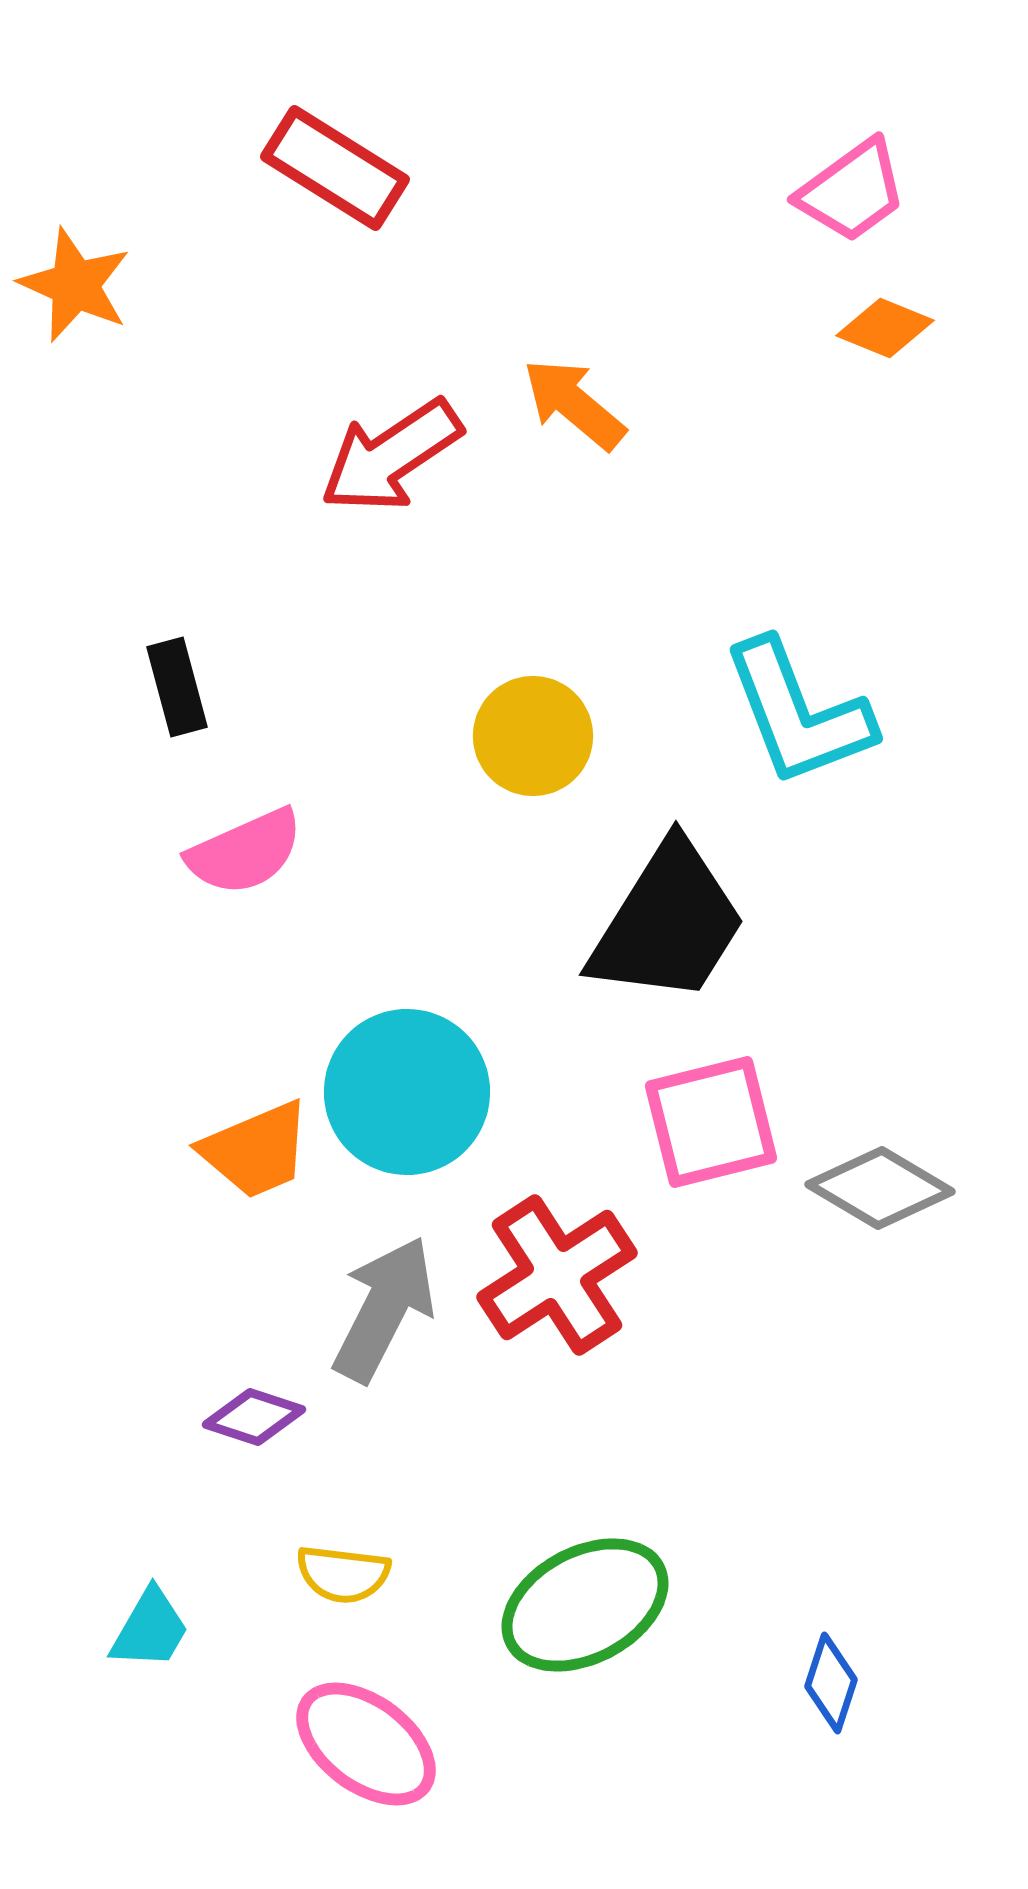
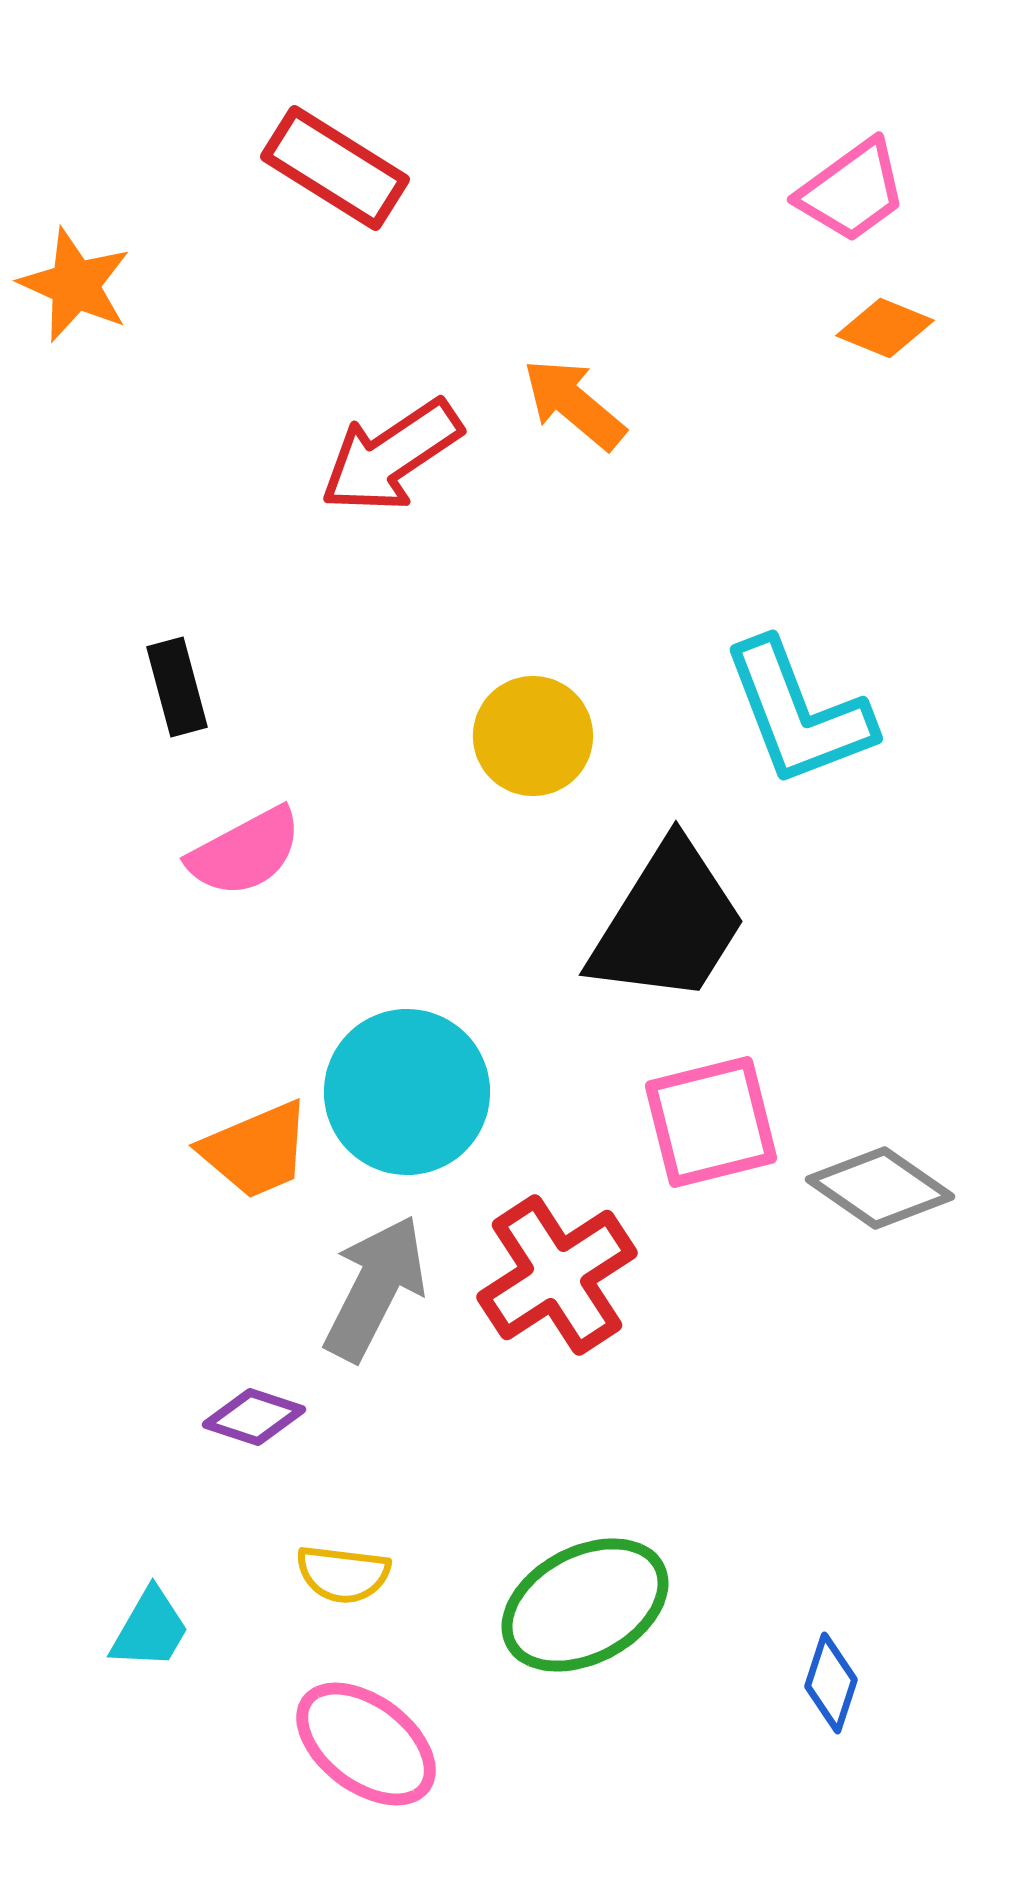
pink semicircle: rotated 4 degrees counterclockwise
gray diamond: rotated 4 degrees clockwise
gray arrow: moved 9 px left, 21 px up
